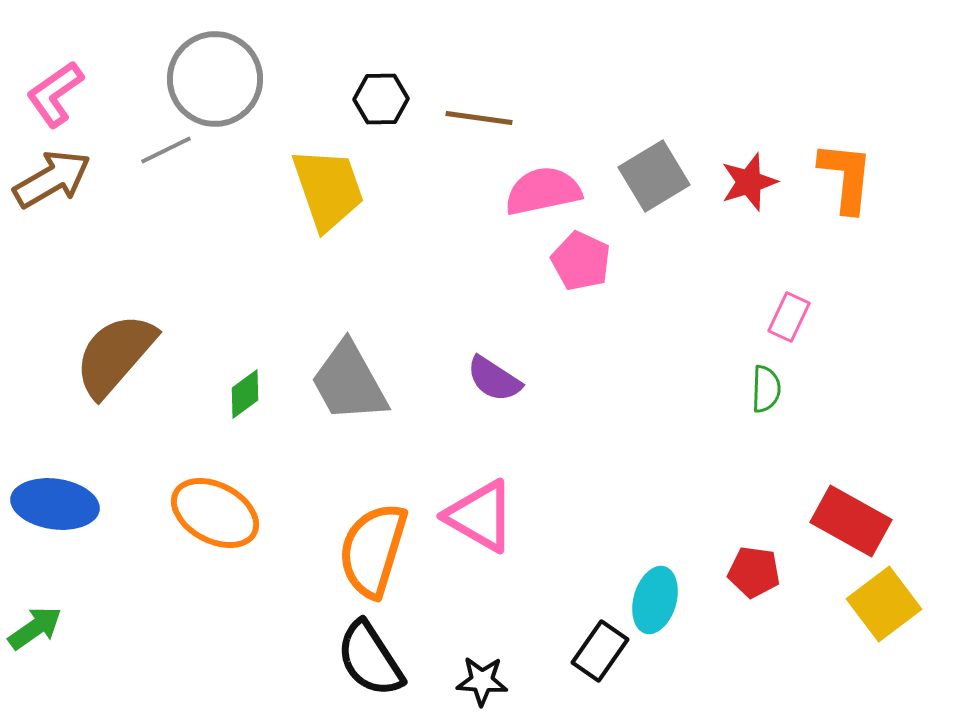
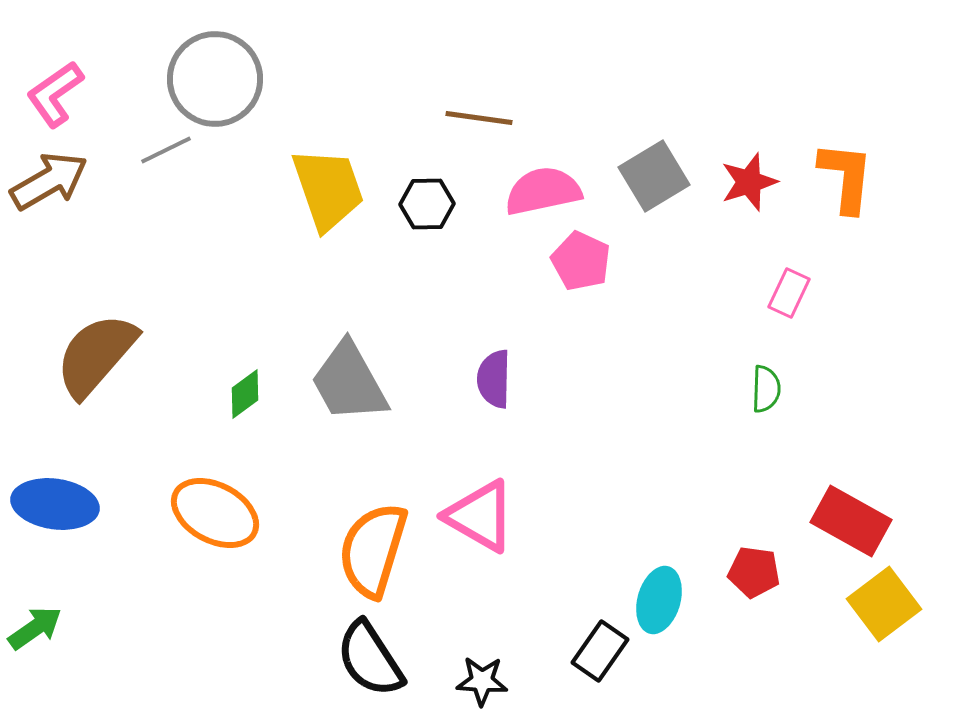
black hexagon: moved 46 px right, 105 px down
brown arrow: moved 3 px left, 2 px down
pink rectangle: moved 24 px up
brown semicircle: moved 19 px left
purple semicircle: rotated 58 degrees clockwise
cyan ellipse: moved 4 px right
